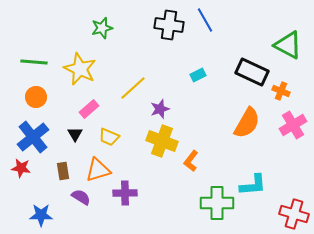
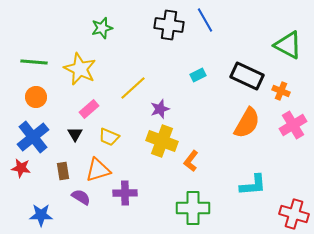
black rectangle: moved 5 px left, 4 px down
green cross: moved 24 px left, 5 px down
